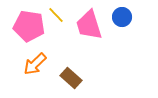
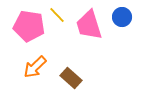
yellow line: moved 1 px right
orange arrow: moved 3 px down
